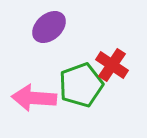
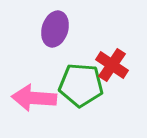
purple ellipse: moved 6 px right, 2 px down; rotated 32 degrees counterclockwise
green pentagon: rotated 24 degrees clockwise
